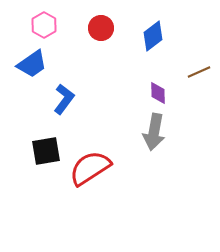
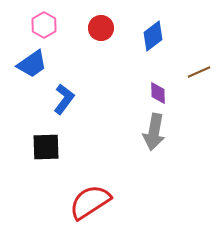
black square: moved 4 px up; rotated 8 degrees clockwise
red semicircle: moved 34 px down
